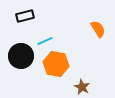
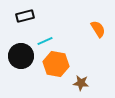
brown star: moved 1 px left, 4 px up; rotated 21 degrees counterclockwise
